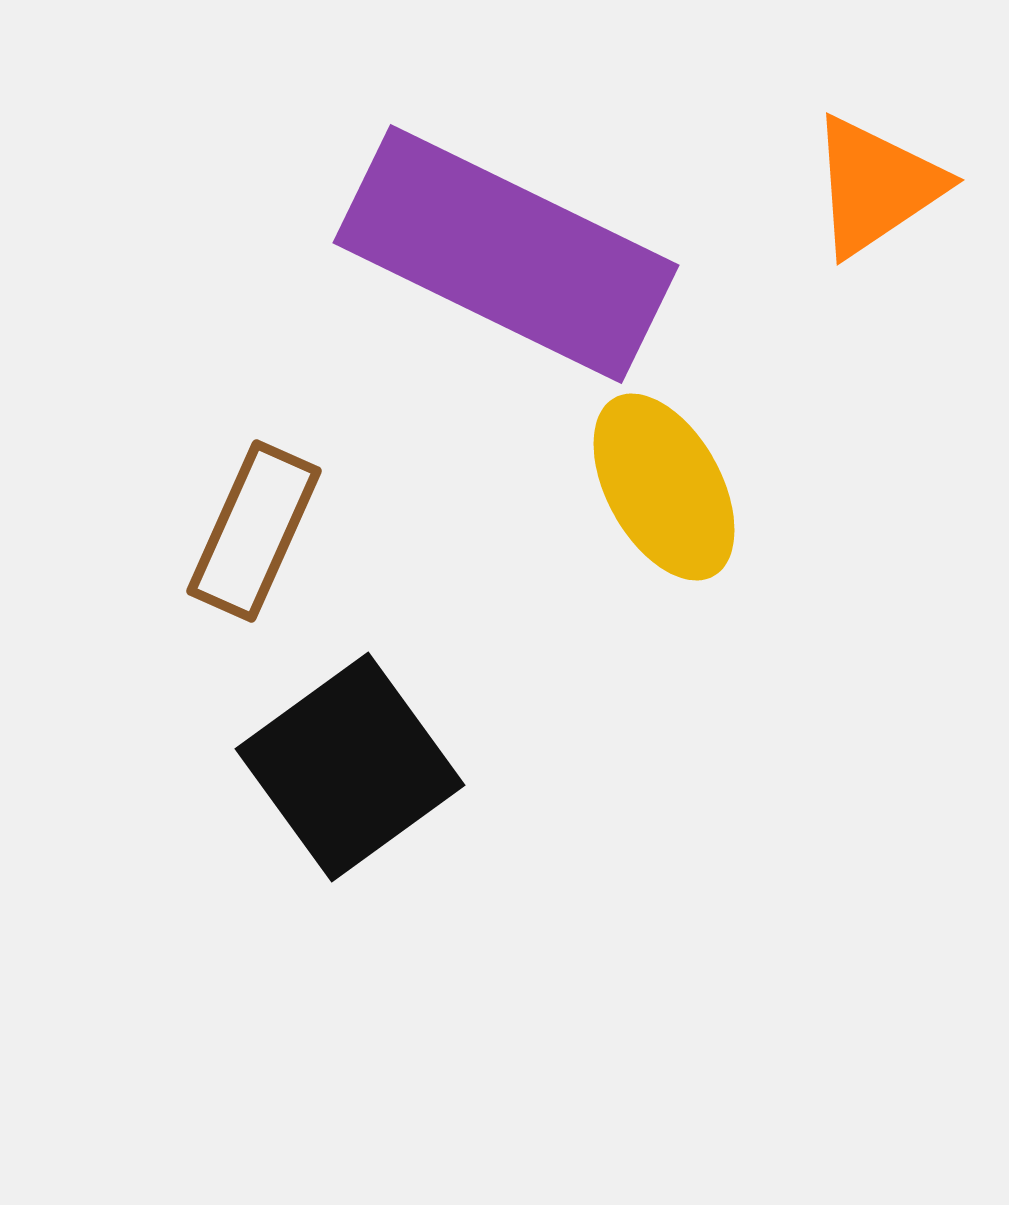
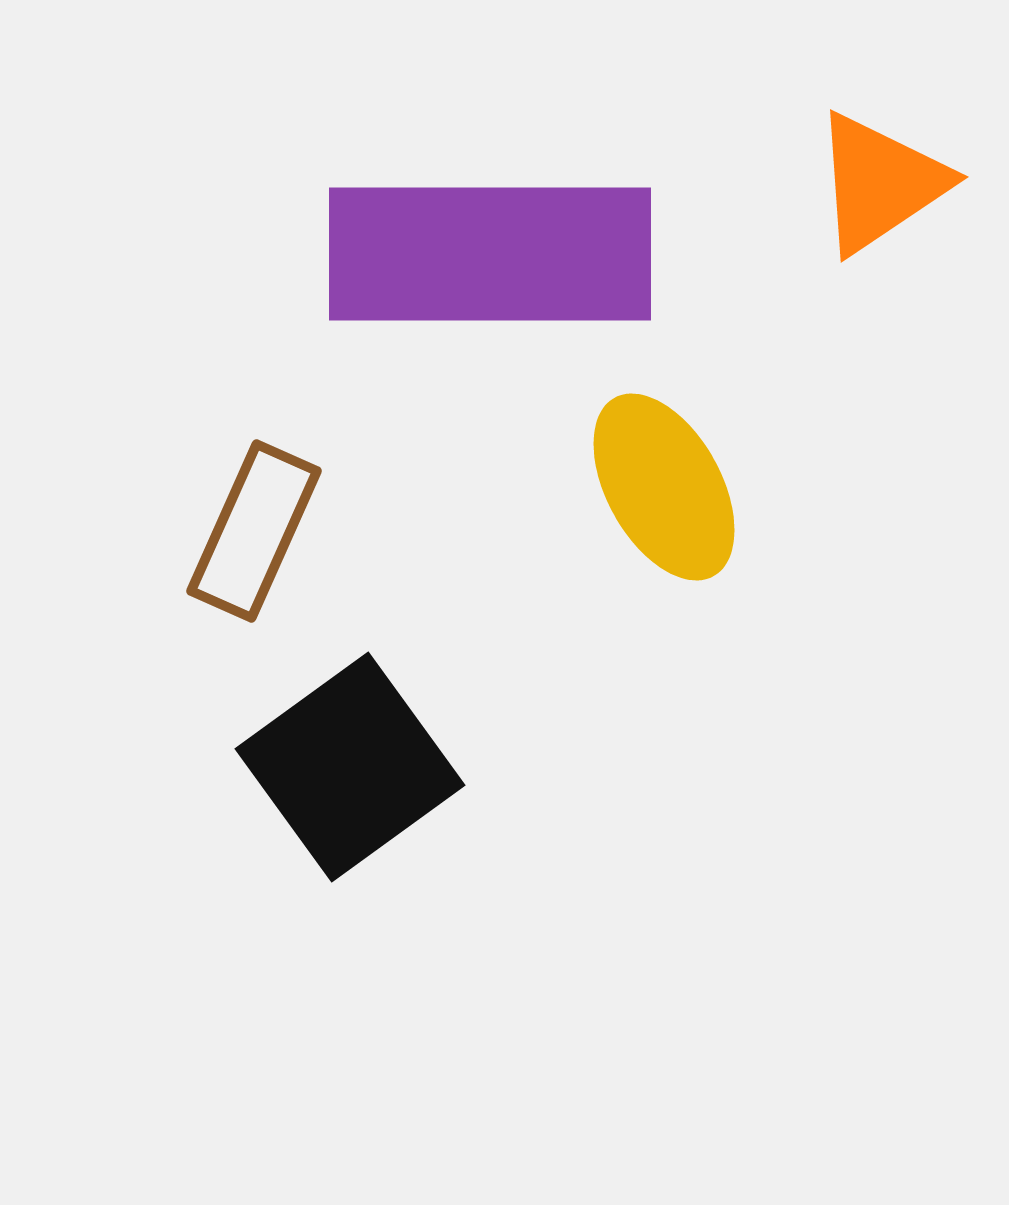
orange triangle: moved 4 px right, 3 px up
purple rectangle: moved 16 px left; rotated 26 degrees counterclockwise
